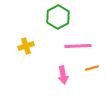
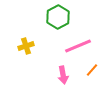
pink line: rotated 20 degrees counterclockwise
orange line: moved 2 px down; rotated 32 degrees counterclockwise
